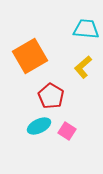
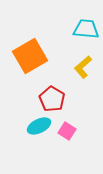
red pentagon: moved 1 px right, 3 px down
